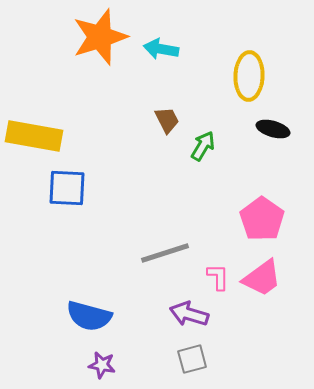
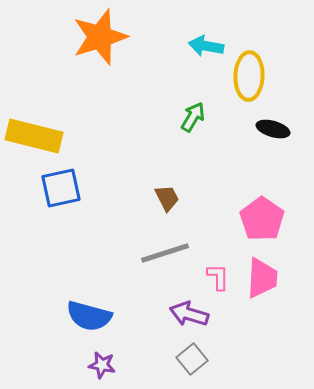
cyan arrow: moved 45 px right, 3 px up
brown trapezoid: moved 78 px down
yellow rectangle: rotated 4 degrees clockwise
green arrow: moved 10 px left, 29 px up
blue square: moved 6 px left; rotated 15 degrees counterclockwise
pink trapezoid: rotated 51 degrees counterclockwise
gray square: rotated 24 degrees counterclockwise
